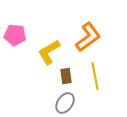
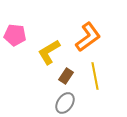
brown rectangle: rotated 42 degrees clockwise
